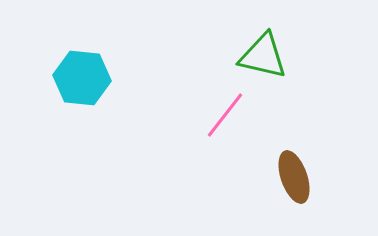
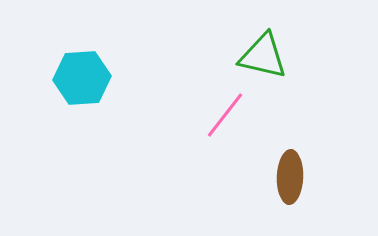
cyan hexagon: rotated 10 degrees counterclockwise
brown ellipse: moved 4 px left; rotated 21 degrees clockwise
